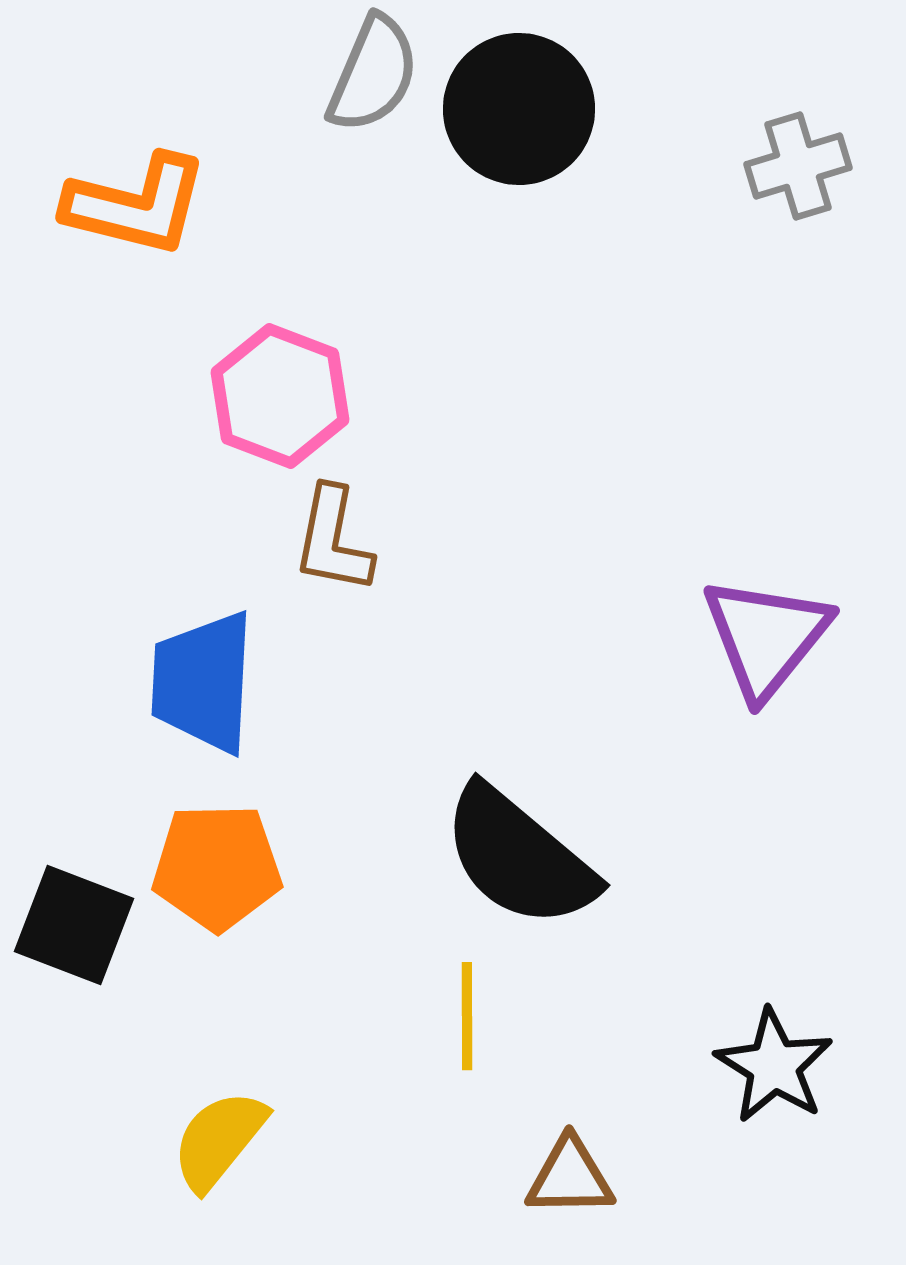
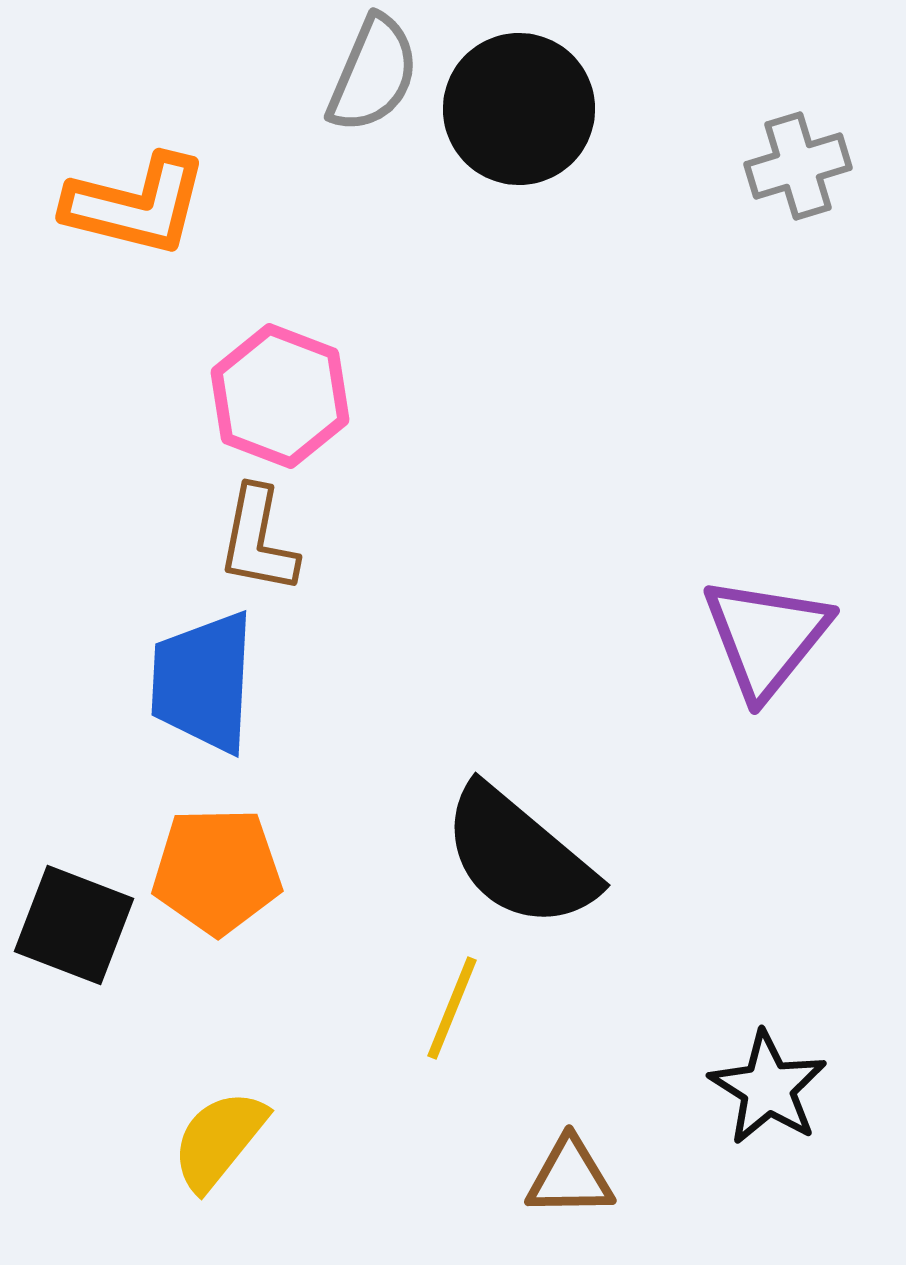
brown L-shape: moved 75 px left
orange pentagon: moved 4 px down
yellow line: moved 15 px left, 8 px up; rotated 22 degrees clockwise
black star: moved 6 px left, 22 px down
